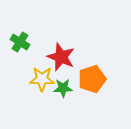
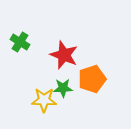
red star: moved 3 px right, 2 px up
yellow star: moved 2 px right, 21 px down
